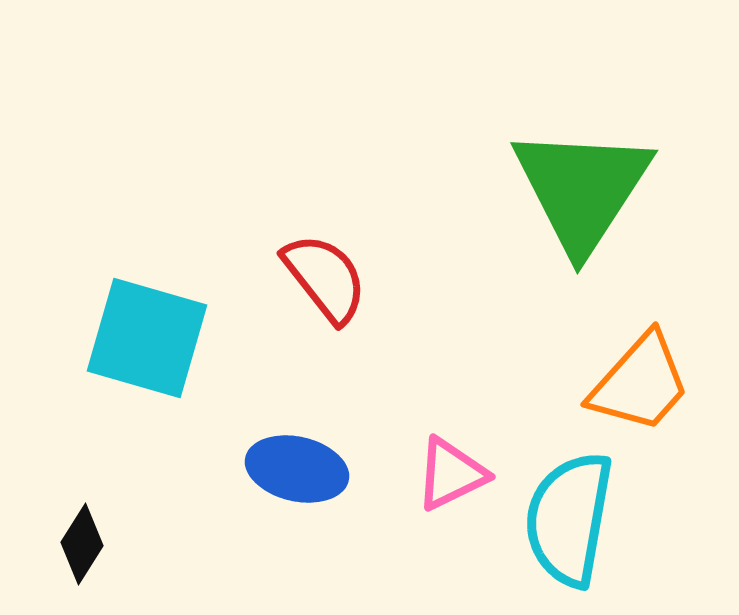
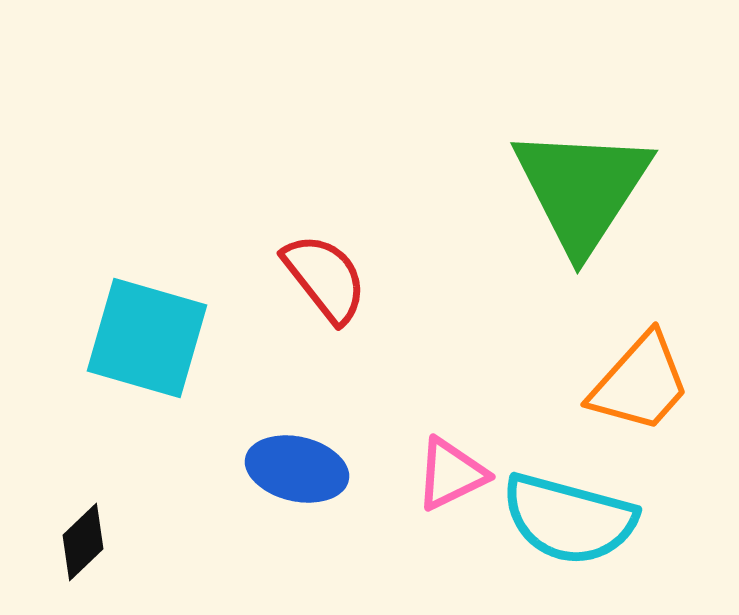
cyan semicircle: rotated 85 degrees counterclockwise
black diamond: moved 1 px right, 2 px up; rotated 14 degrees clockwise
